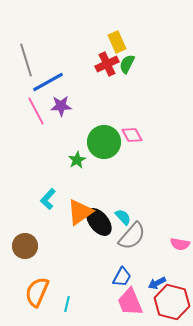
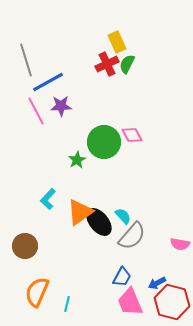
cyan semicircle: moved 1 px up
